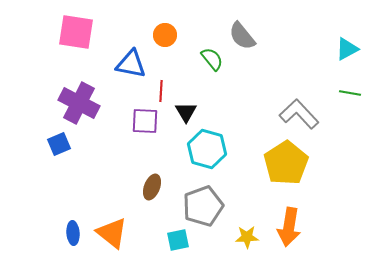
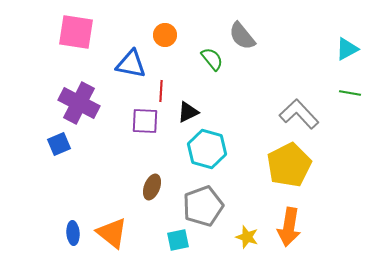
black triangle: moved 2 px right; rotated 35 degrees clockwise
yellow pentagon: moved 3 px right, 2 px down; rotated 6 degrees clockwise
yellow star: rotated 20 degrees clockwise
